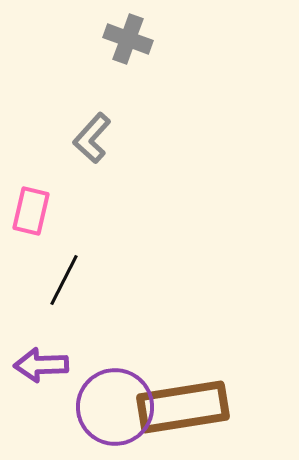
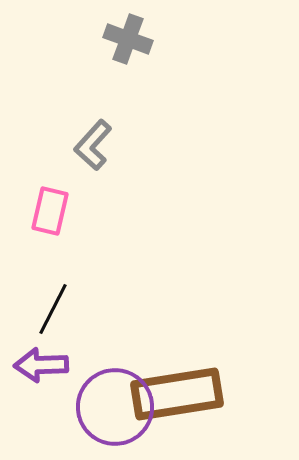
gray L-shape: moved 1 px right, 7 px down
pink rectangle: moved 19 px right
black line: moved 11 px left, 29 px down
brown rectangle: moved 6 px left, 13 px up
